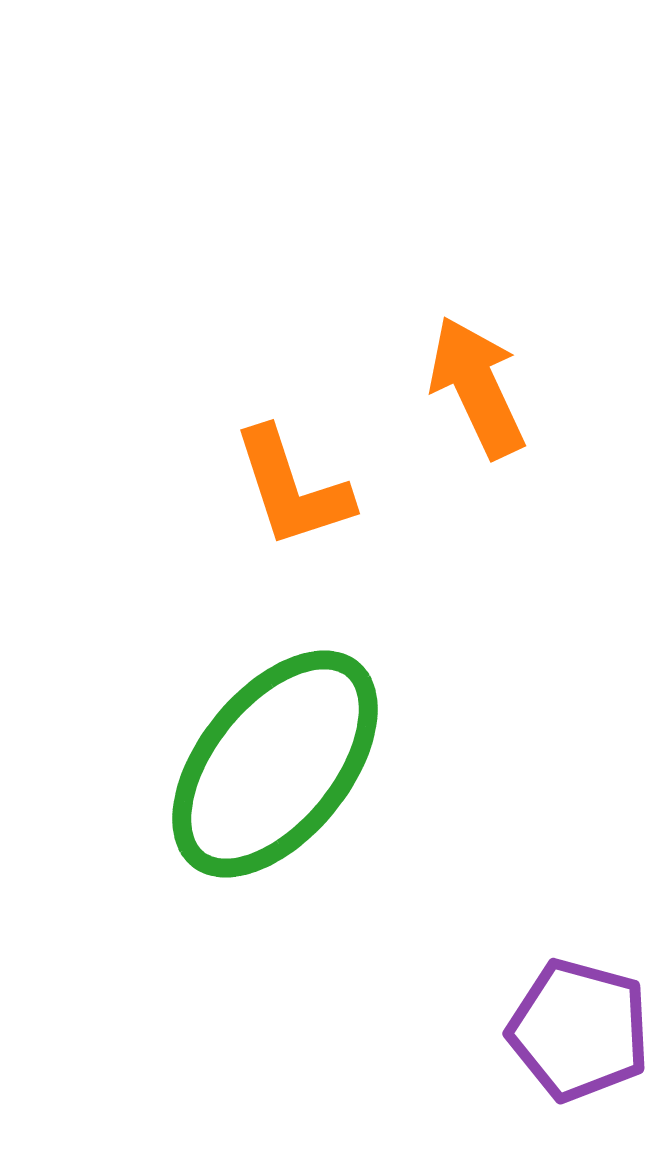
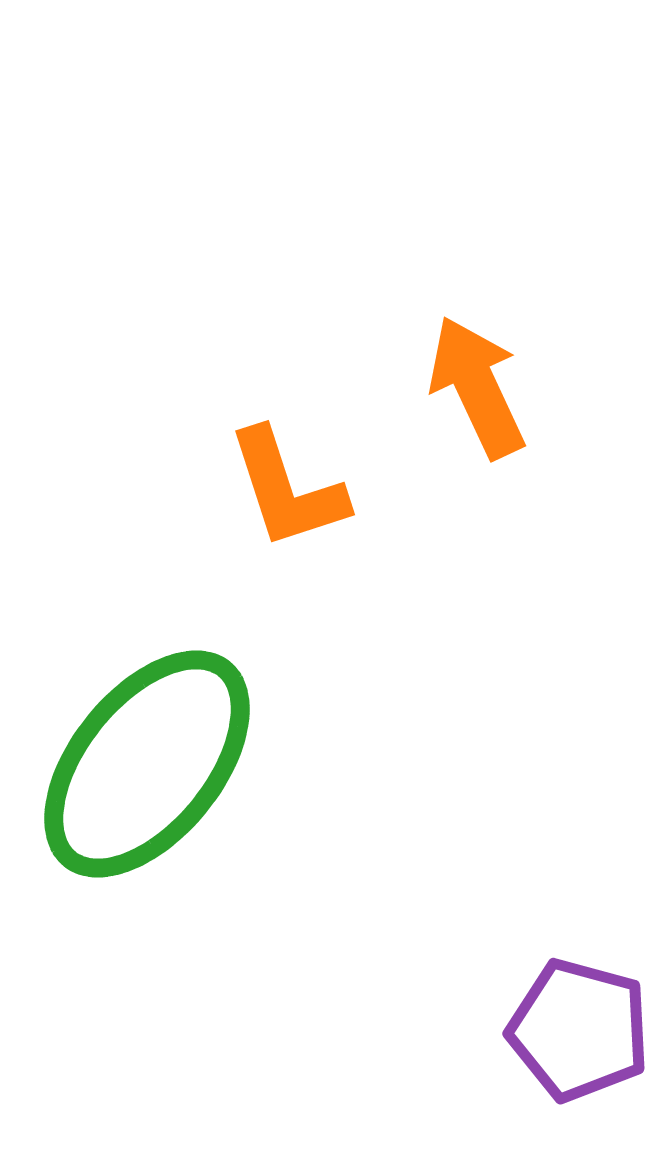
orange L-shape: moved 5 px left, 1 px down
green ellipse: moved 128 px left
